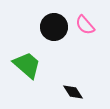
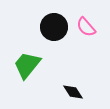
pink semicircle: moved 1 px right, 2 px down
green trapezoid: rotated 92 degrees counterclockwise
